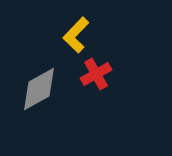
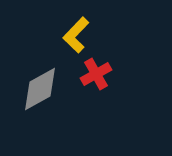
gray diamond: moved 1 px right
